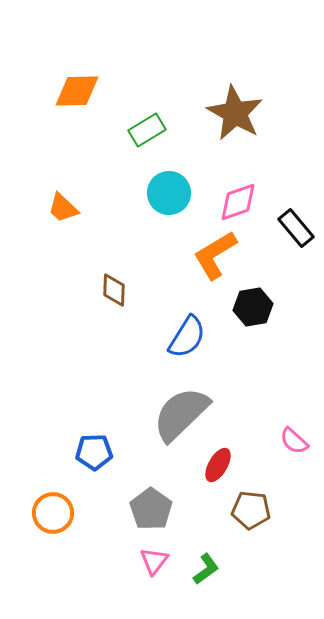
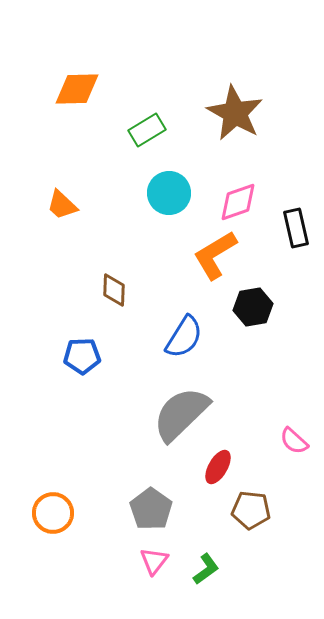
orange diamond: moved 2 px up
orange trapezoid: moved 1 px left, 3 px up
black rectangle: rotated 27 degrees clockwise
blue semicircle: moved 3 px left
blue pentagon: moved 12 px left, 96 px up
red ellipse: moved 2 px down
